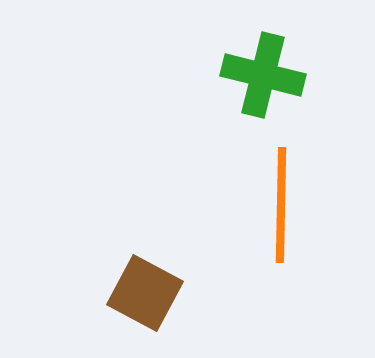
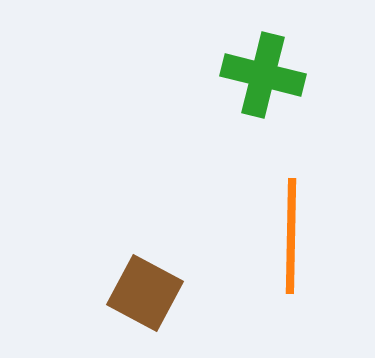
orange line: moved 10 px right, 31 px down
